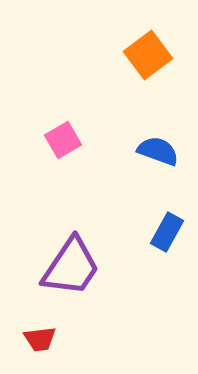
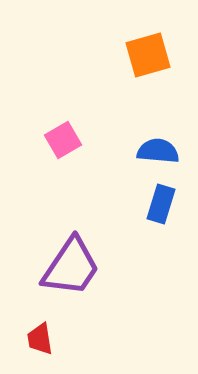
orange square: rotated 21 degrees clockwise
blue semicircle: rotated 15 degrees counterclockwise
blue rectangle: moved 6 px left, 28 px up; rotated 12 degrees counterclockwise
red trapezoid: rotated 88 degrees clockwise
